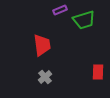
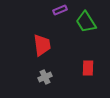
green trapezoid: moved 2 px right, 2 px down; rotated 75 degrees clockwise
red rectangle: moved 10 px left, 4 px up
gray cross: rotated 16 degrees clockwise
